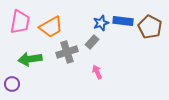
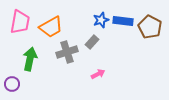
blue star: moved 3 px up
green arrow: rotated 110 degrees clockwise
pink arrow: moved 1 px right, 2 px down; rotated 88 degrees clockwise
